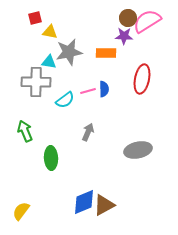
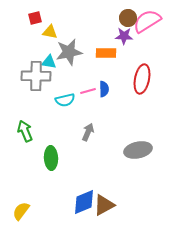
gray cross: moved 6 px up
cyan semicircle: rotated 24 degrees clockwise
